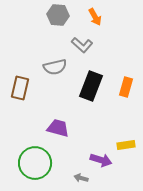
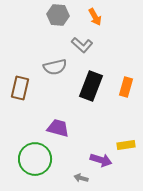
green circle: moved 4 px up
